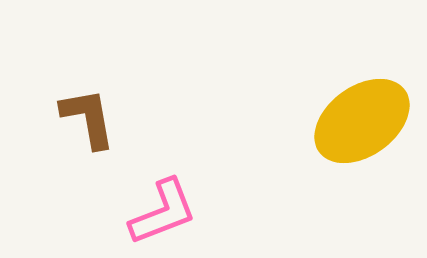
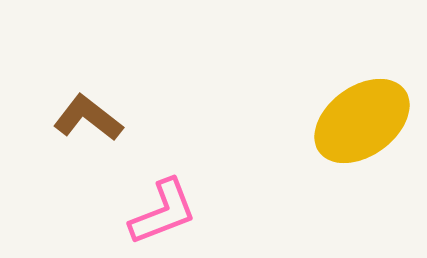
brown L-shape: rotated 42 degrees counterclockwise
